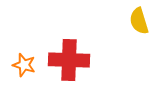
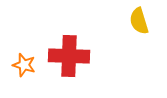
red cross: moved 4 px up
